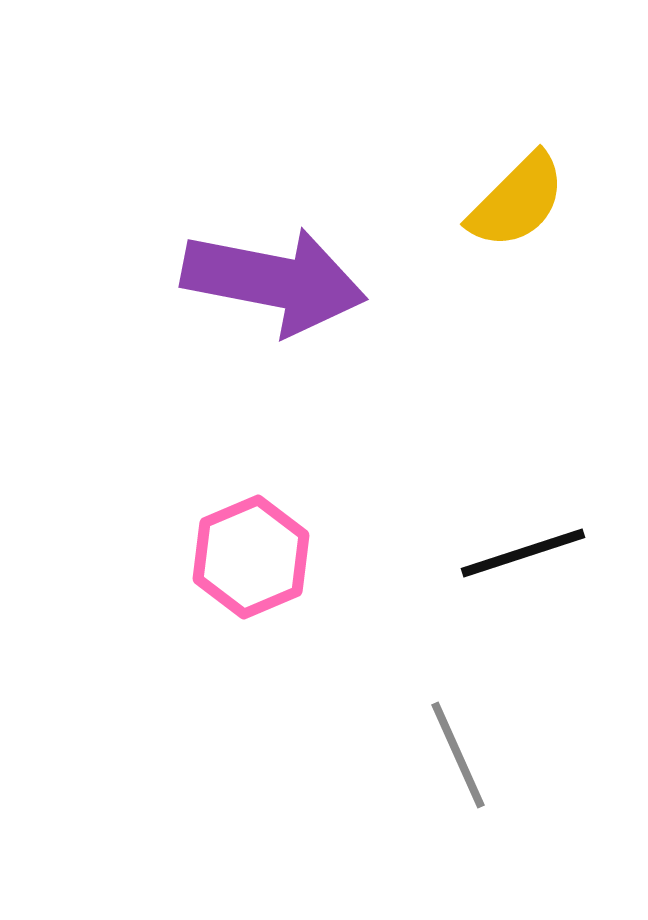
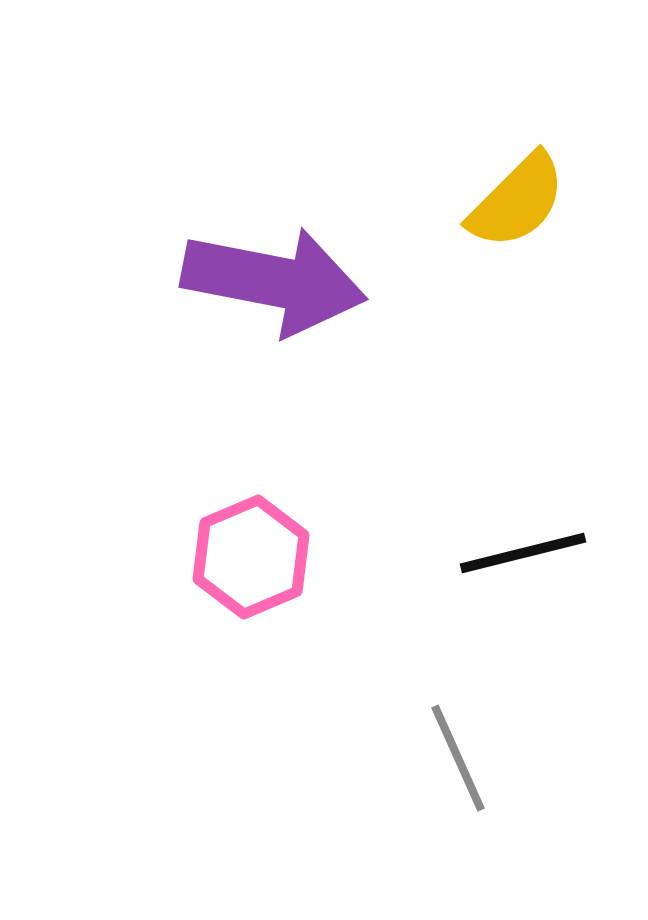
black line: rotated 4 degrees clockwise
gray line: moved 3 px down
